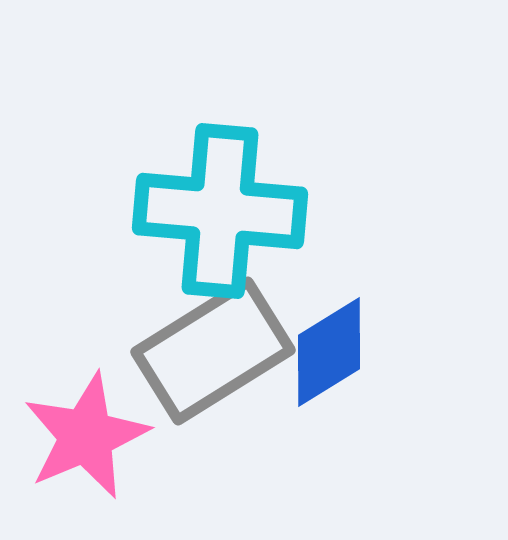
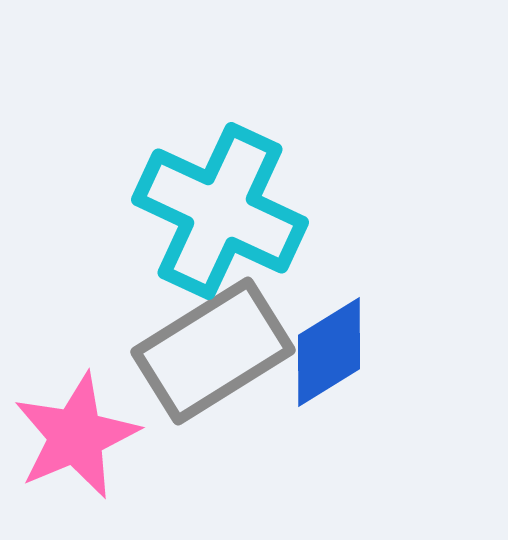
cyan cross: rotated 20 degrees clockwise
pink star: moved 10 px left
